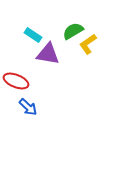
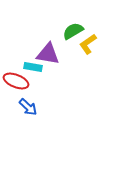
cyan rectangle: moved 32 px down; rotated 24 degrees counterclockwise
